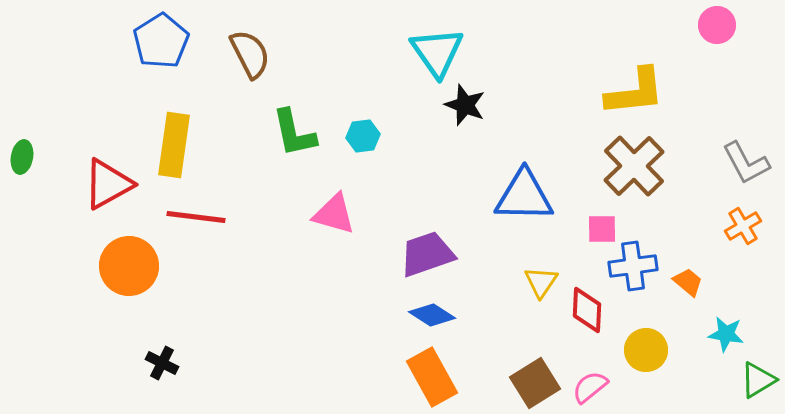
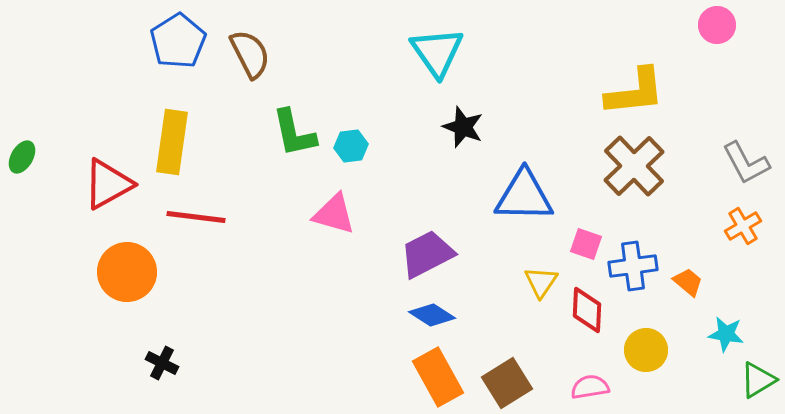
blue pentagon: moved 17 px right
black star: moved 2 px left, 22 px down
cyan hexagon: moved 12 px left, 10 px down
yellow rectangle: moved 2 px left, 3 px up
green ellipse: rotated 20 degrees clockwise
pink square: moved 16 px left, 15 px down; rotated 20 degrees clockwise
purple trapezoid: rotated 8 degrees counterclockwise
orange circle: moved 2 px left, 6 px down
orange rectangle: moved 6 px right
brown square: moved 28 px left
pink semicircle: rotated 30 degrees clockwise
